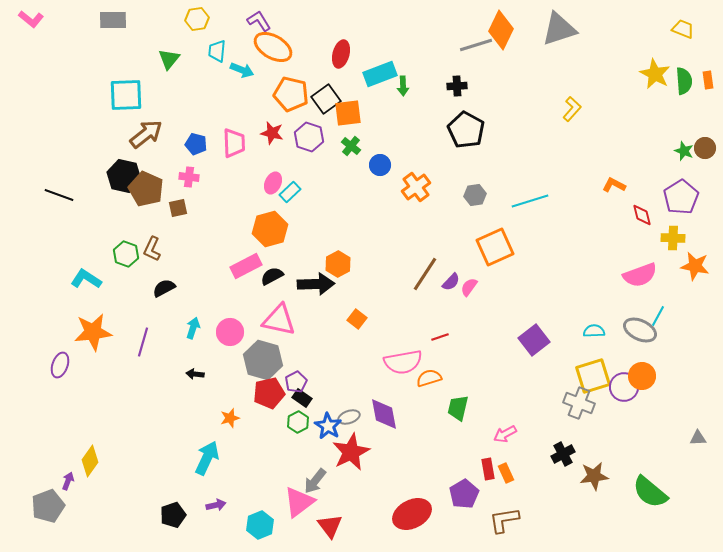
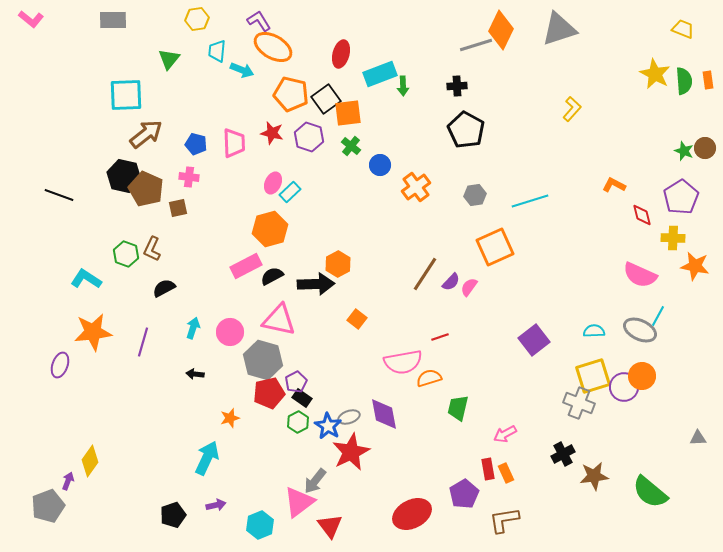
pink semicircle at (640, 275): rotated 44 degrees clockwise
